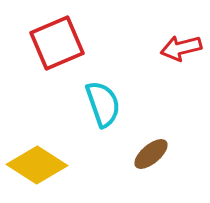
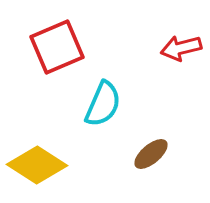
red square: moved 4 px down
cyan semicircle: rotated 42 degrees clockwise
